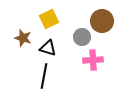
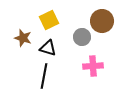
yellow square: moved 1 px down
pink cross: moved 6 px down
